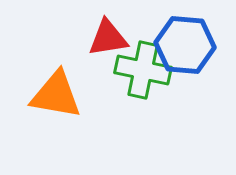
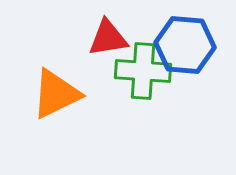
green cross: moved 1 px down; rotated 8 degrees counterclockwise
orange triangle: moved 1 px up; rotated 36 degrees counterclockwise
